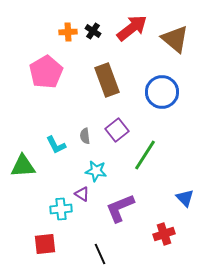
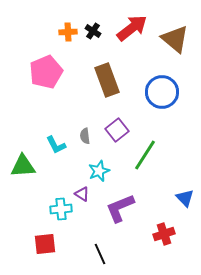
pink pentagon: rotated 8 degrees clockwise
cyan star: moved 3 px right; rotated 30 degrees counterclockwise
